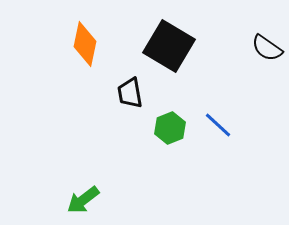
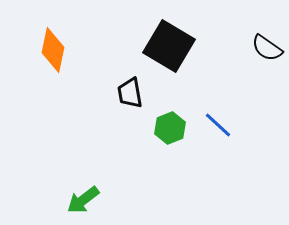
orange diamond: moved 32 px left, 6 px down
